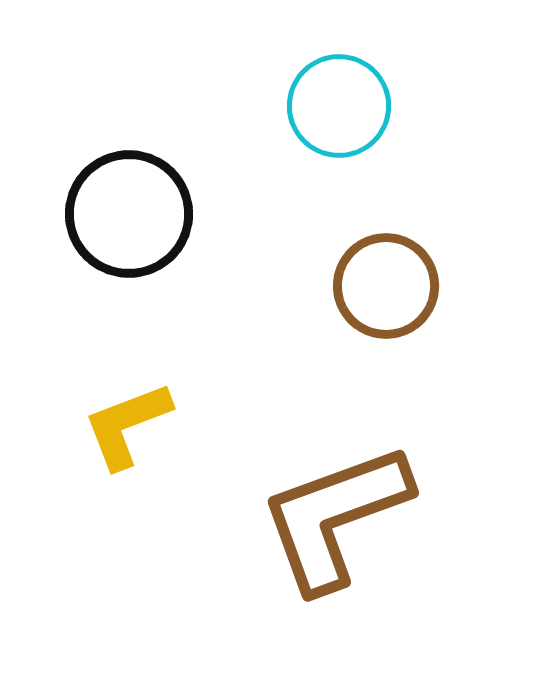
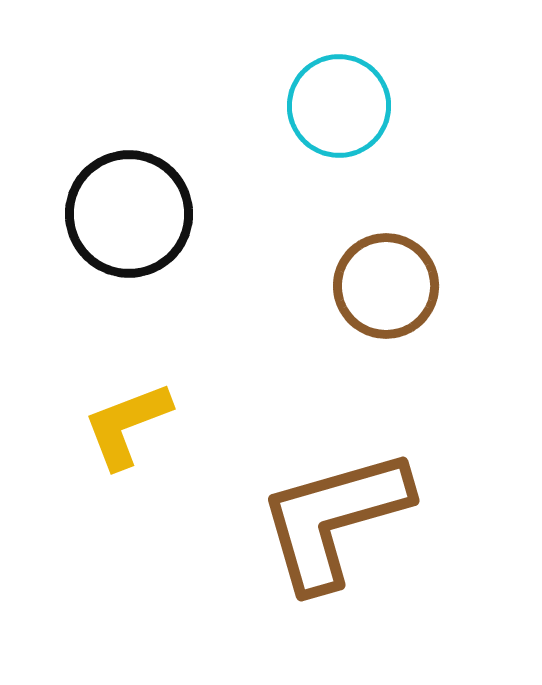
brown L-shape: moved 1 px left, 2 px down; rotated 4 degrees clockwise
